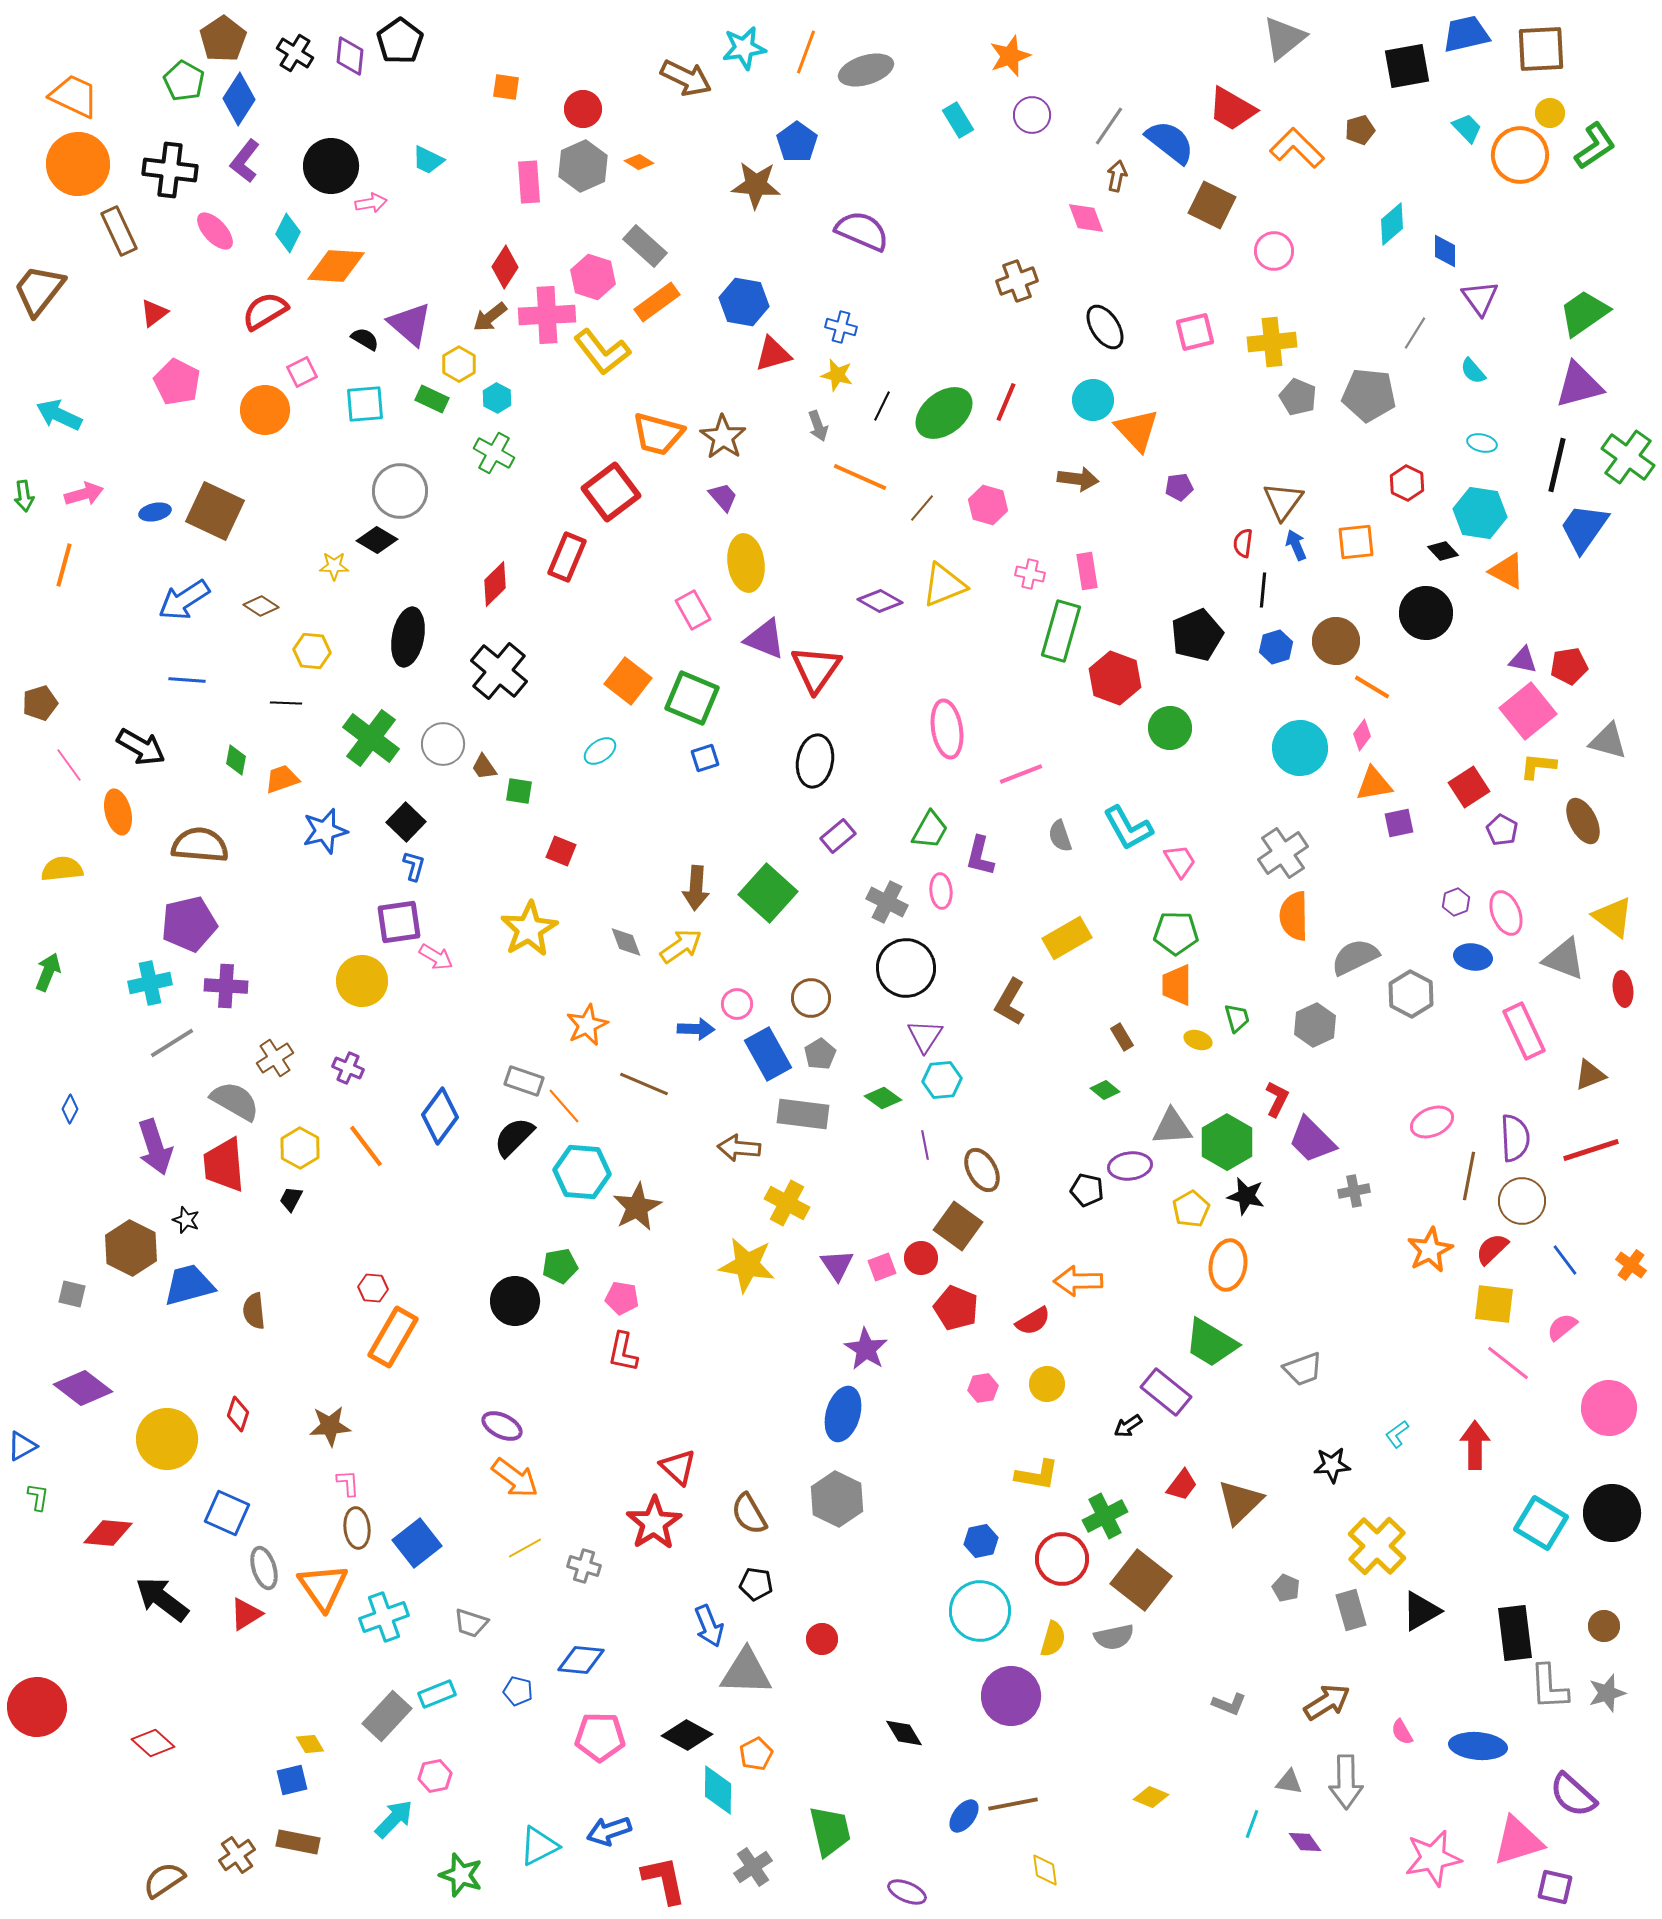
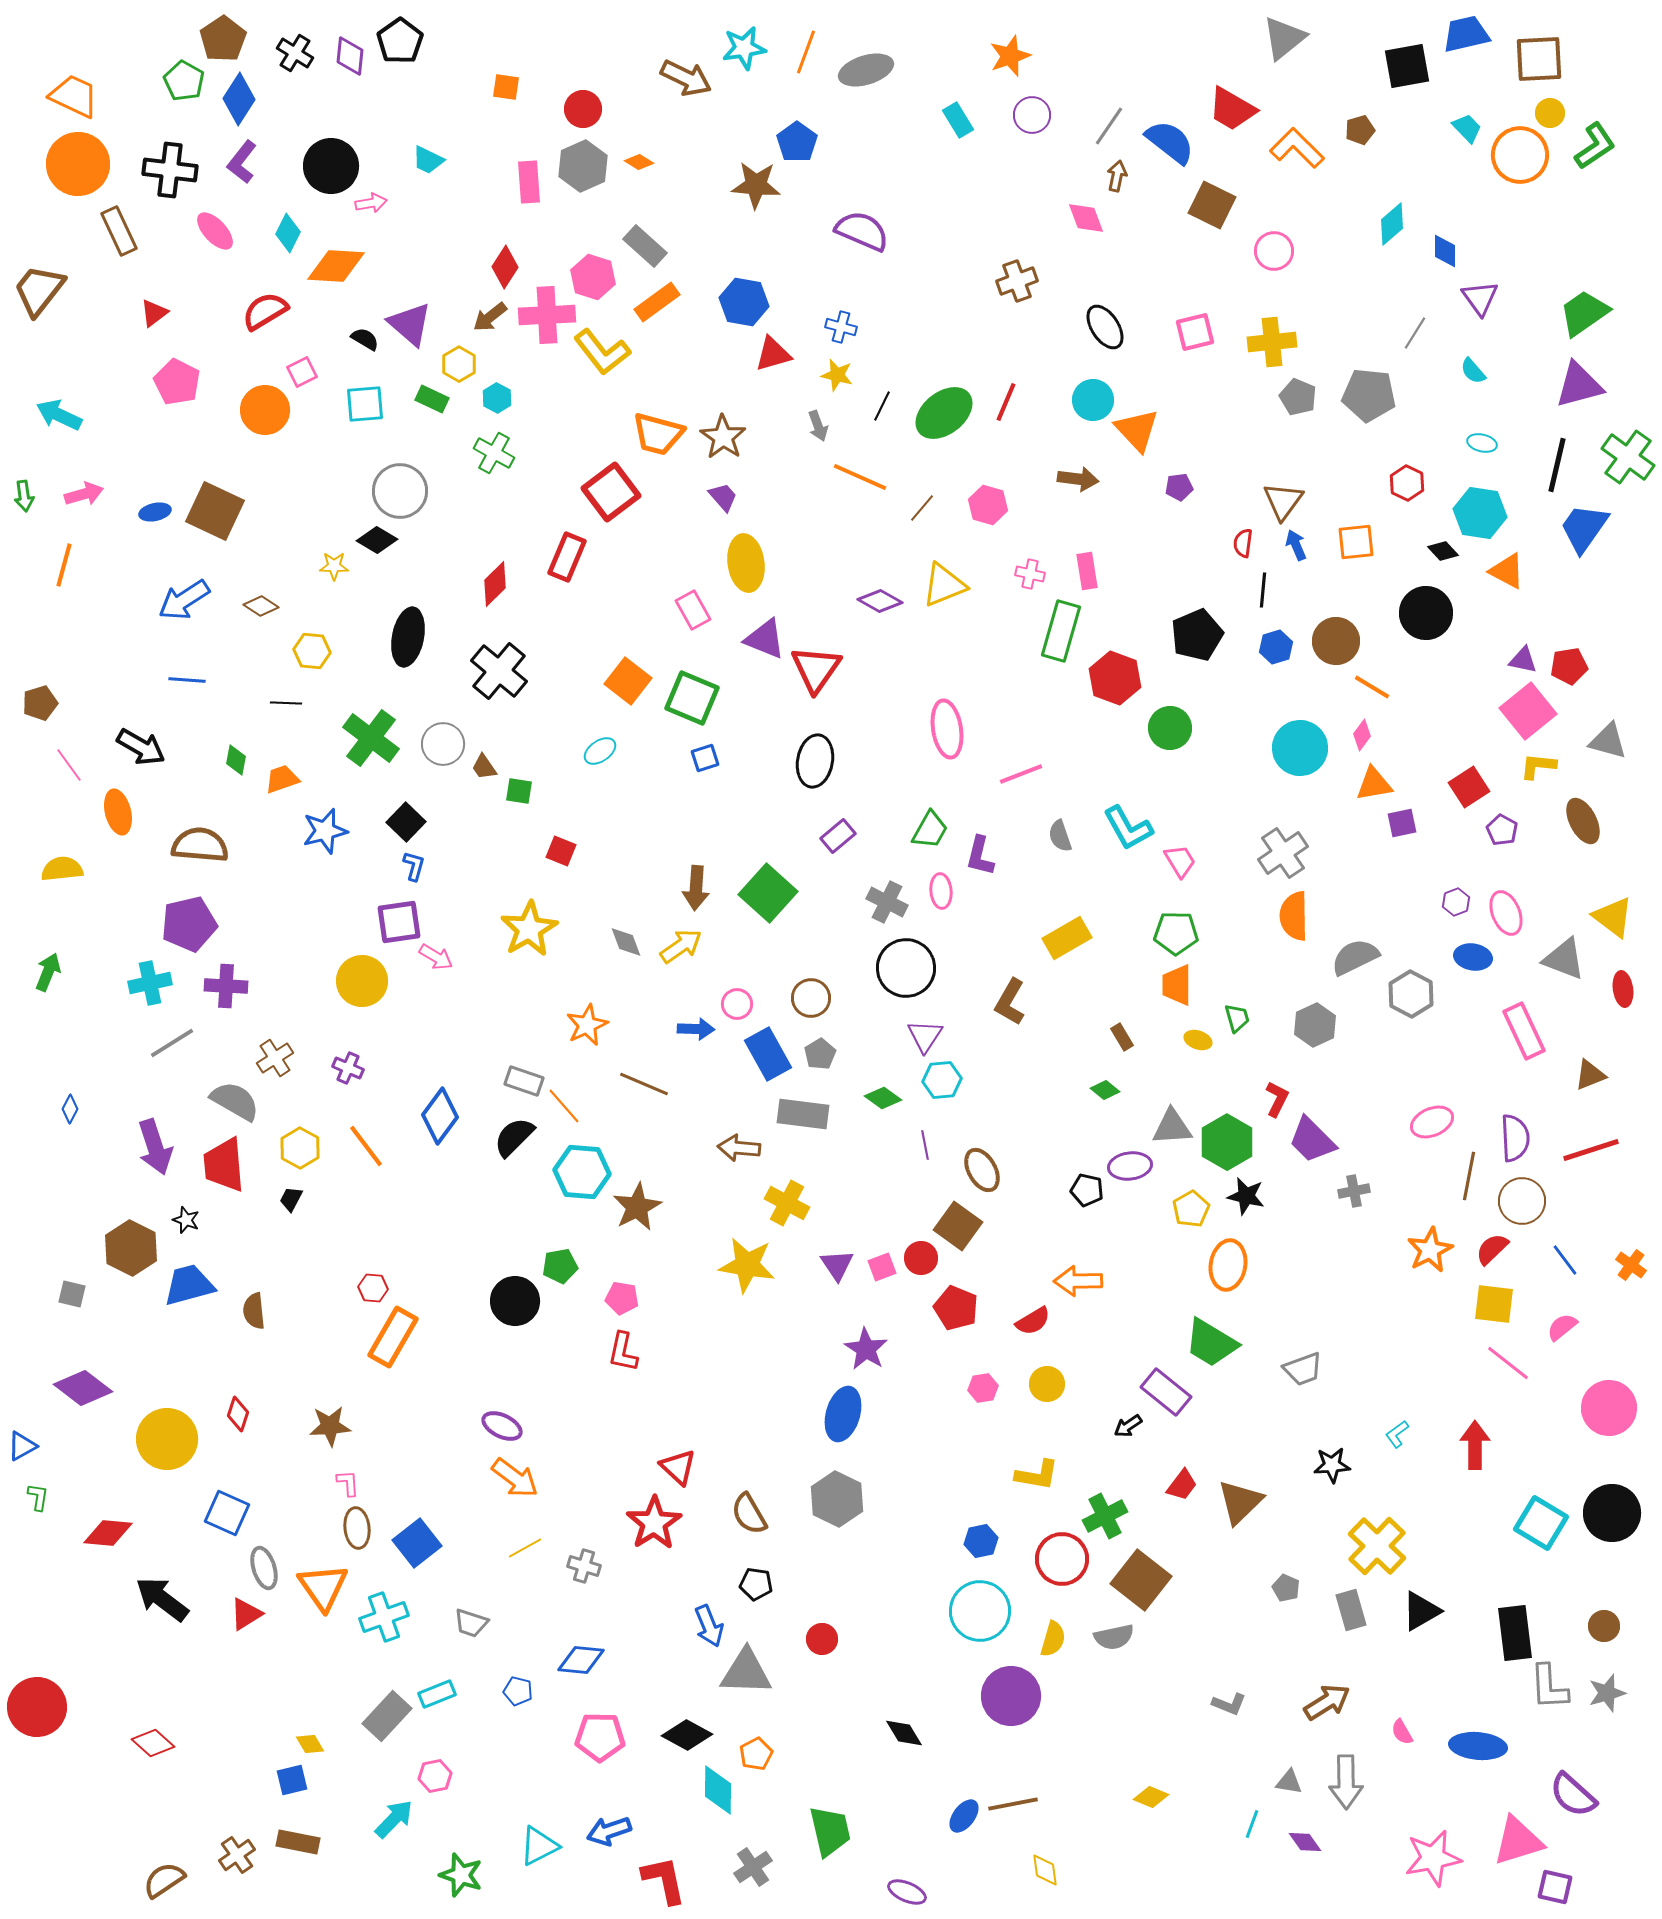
brown square at (1541, 49): moved 2 px left, 10 px down
purple L-shape at (245, 161): moved 3 px left, 1 px down
purple square at (1399, 823): moved 3 px right
